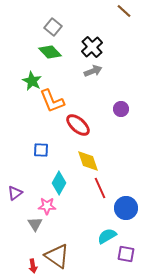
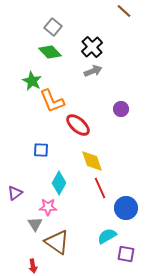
yellow diamond: moved 4 px right
pink star: moved 1 px right, 1 px down
brown triangle: moved 14 px up
